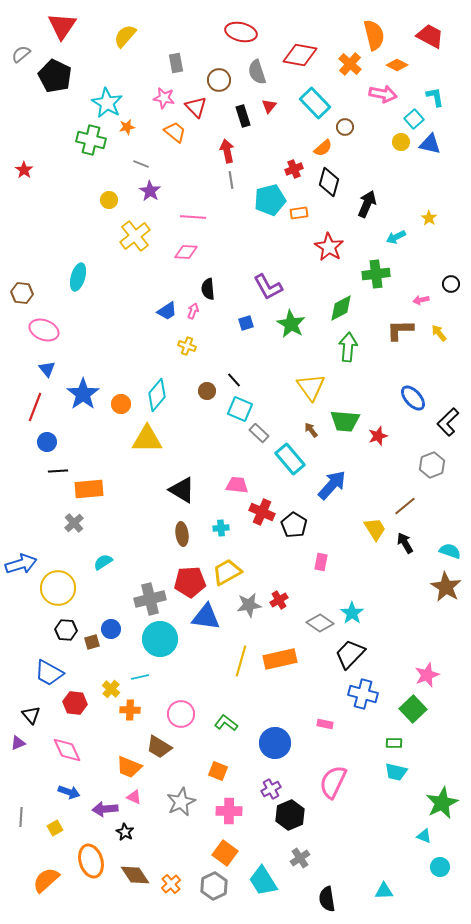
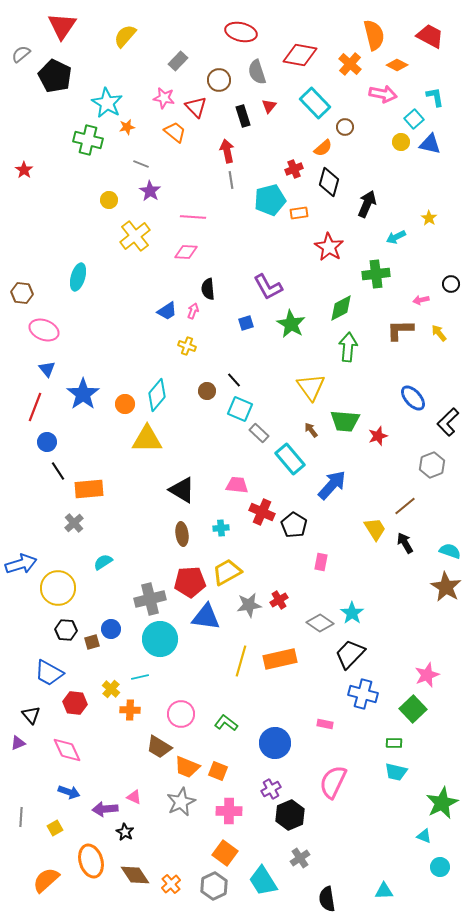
gray rectangle at (176, 63): moved 2 px right, 2 px up; rotated 54 degrees clockwise
green cross at (91, 140): moved 3 px left
orange circle at (121, 404): moved 4 px right
black line at (58, 471): rotated 60 degrees clockwise
orange trapezoid at (129, 767): moved 58 px right
